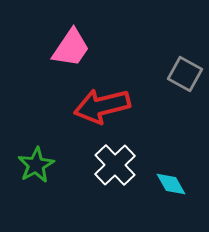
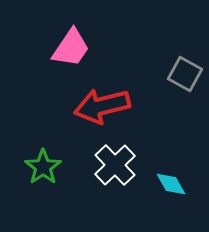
green star: moved 7 px right, 2 px down; rotated 6 degrees counterclockwise
